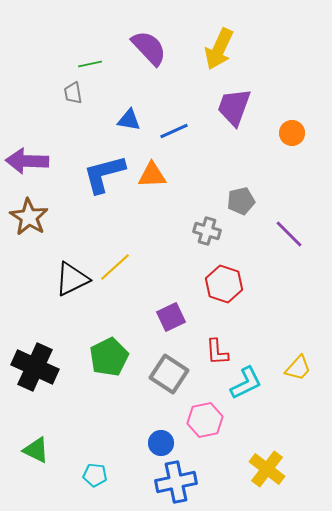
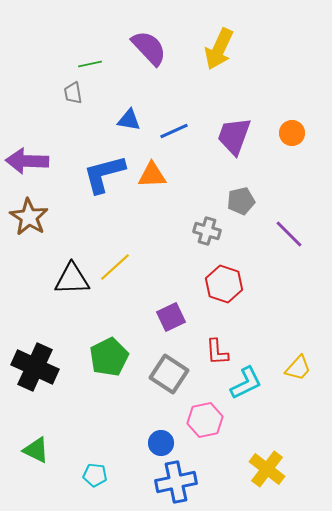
purple trapezoid: moved 29 px down
black triangle: rotated 24 degrees clockwise
